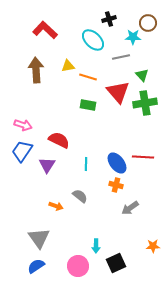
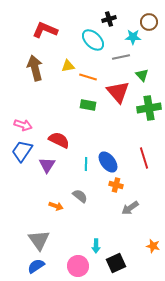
brown circle: moved 1 px right, 1 px up
red L-shape: rotated 20 degrees counterclockwise
brown arrow: moved 1 px left, 2 px up; rotated 10 degrees counterclockwise
green cross: moved 4 px right, 5 px down
red line: moved 1 px right, 1 px down; rotated 70 degrees clockwise
blue ellipse: moved 9 px left, 1 px up
gray triangle: moved 2 px down
orange star: rotated 16 degrees clockwise
